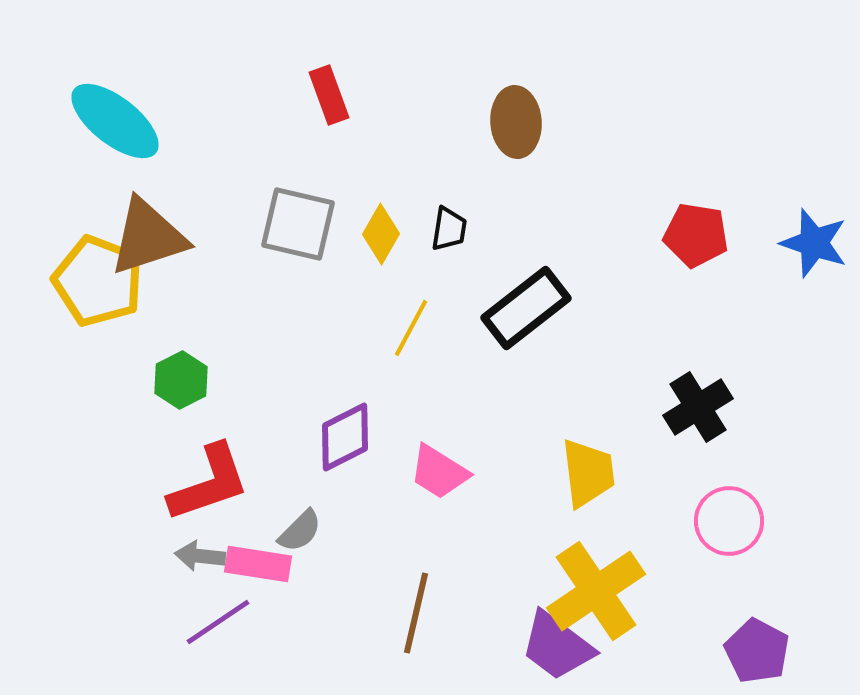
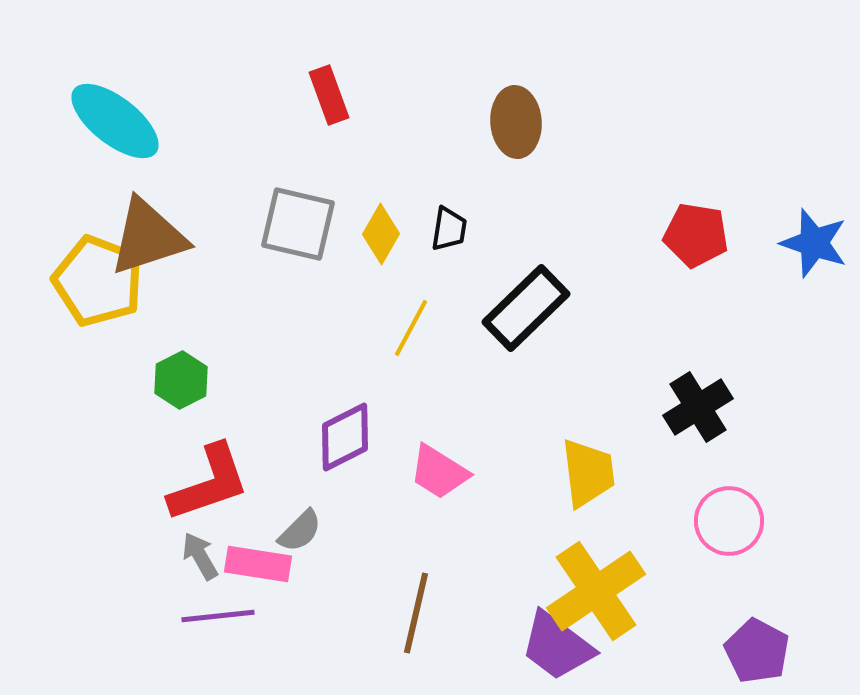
black rectangle: rotated 6 degrees counterclockwise
gray arrow: rotated 54 degrees clockwise
purple line: moved 6 px up; rotated 28 degrees clockwise
